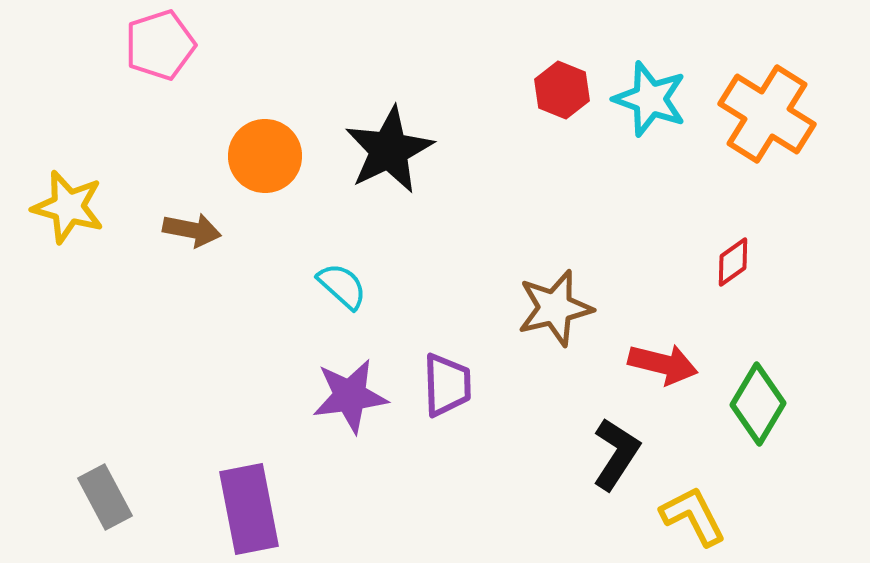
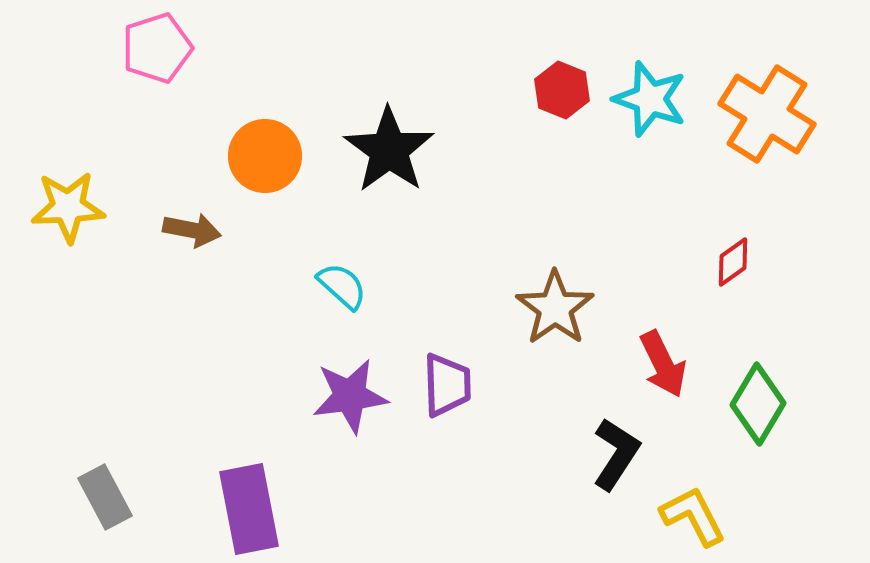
pink pentagon: moved 3 px left, 3 px down
black star: rotated 10 degrees counterclockwise
yellow star: rotated 18 degrees counterclockwise
brown star: rotated 22 degrees counterclockwise
red arrow: rotated 50 degrees clockwise
